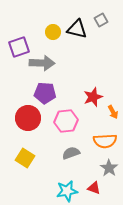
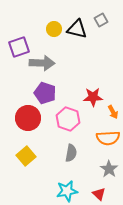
yellow circle: moved 1 px right, 3 px up
purple pentagon: rotated 15 degrees clockwise
red star: rotated 18 degrees clockwise
pink hexagon: moved 2 px right, 2 px up; rotated 25 degrees clockwise
orange semicircle: moved 3 px right, 3 px up
gray semicircle: rotated 120 degrees clockwise
yellow square: moved 1 px right, 2 px up; rotated 18 degrees clockwise
gray star: moved 1 px down
red triangle: moved 5 px right, 6 px down; rotated 24 degrees clockwise
